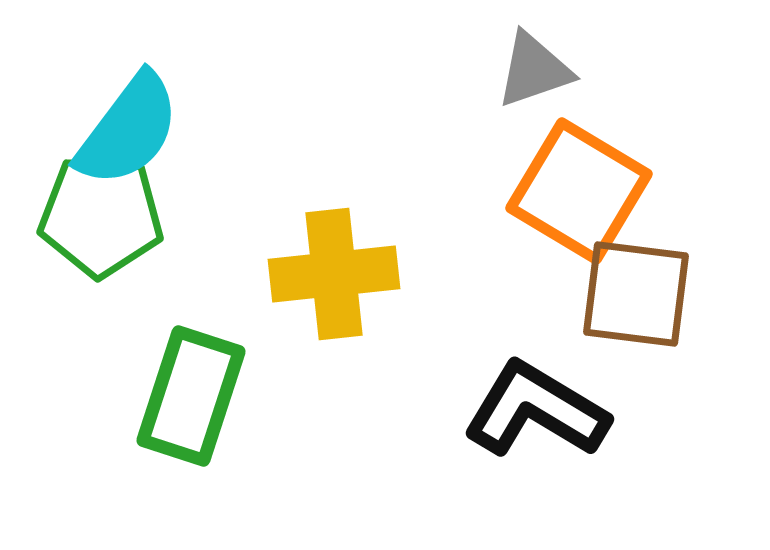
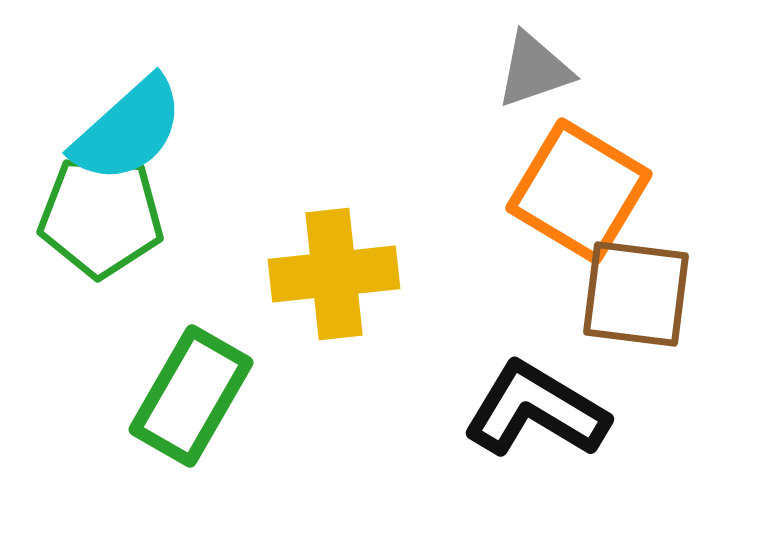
cyan semicircle: rotated 11 degrees clockwise
green rectangle: rotated 12 degrees clockwise
